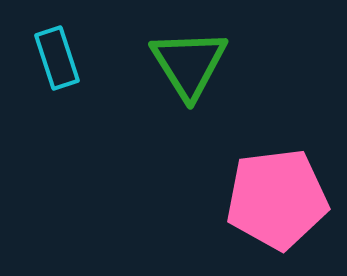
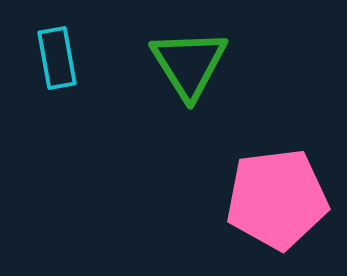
cyan rectangle: rotated 8 degrees clockwise
